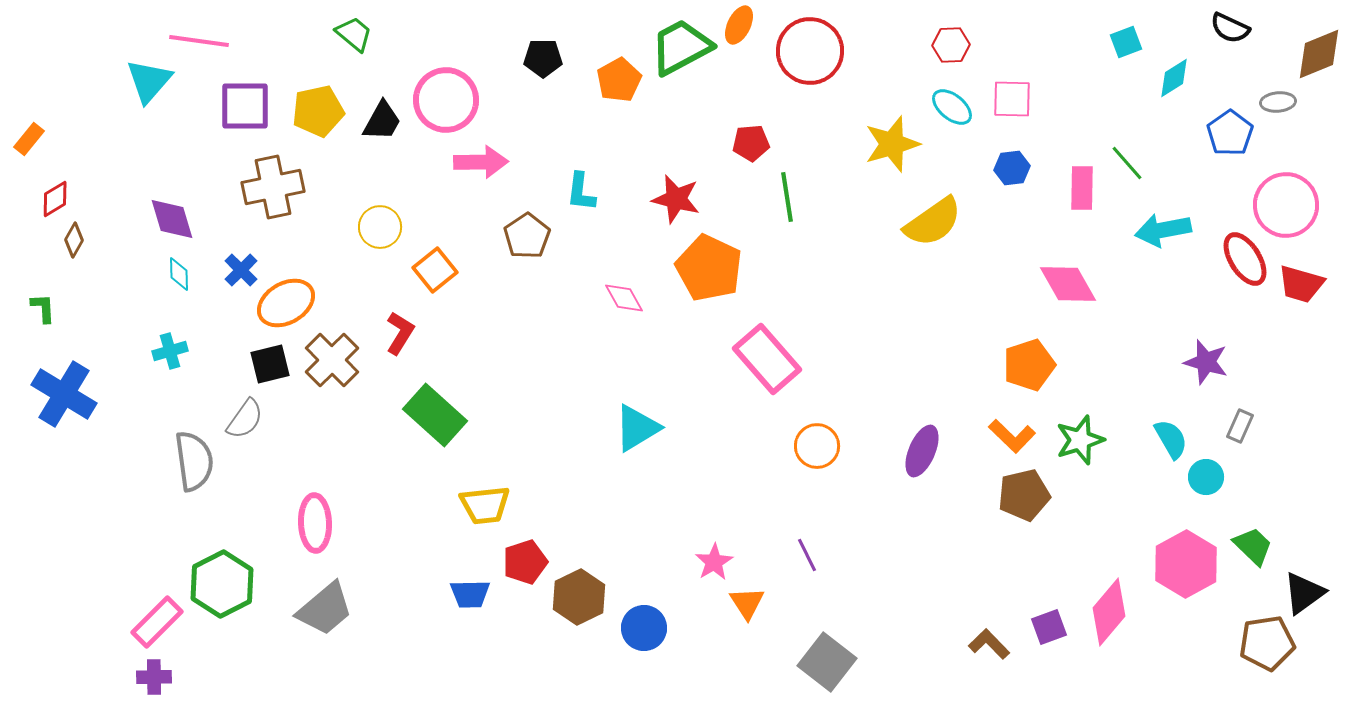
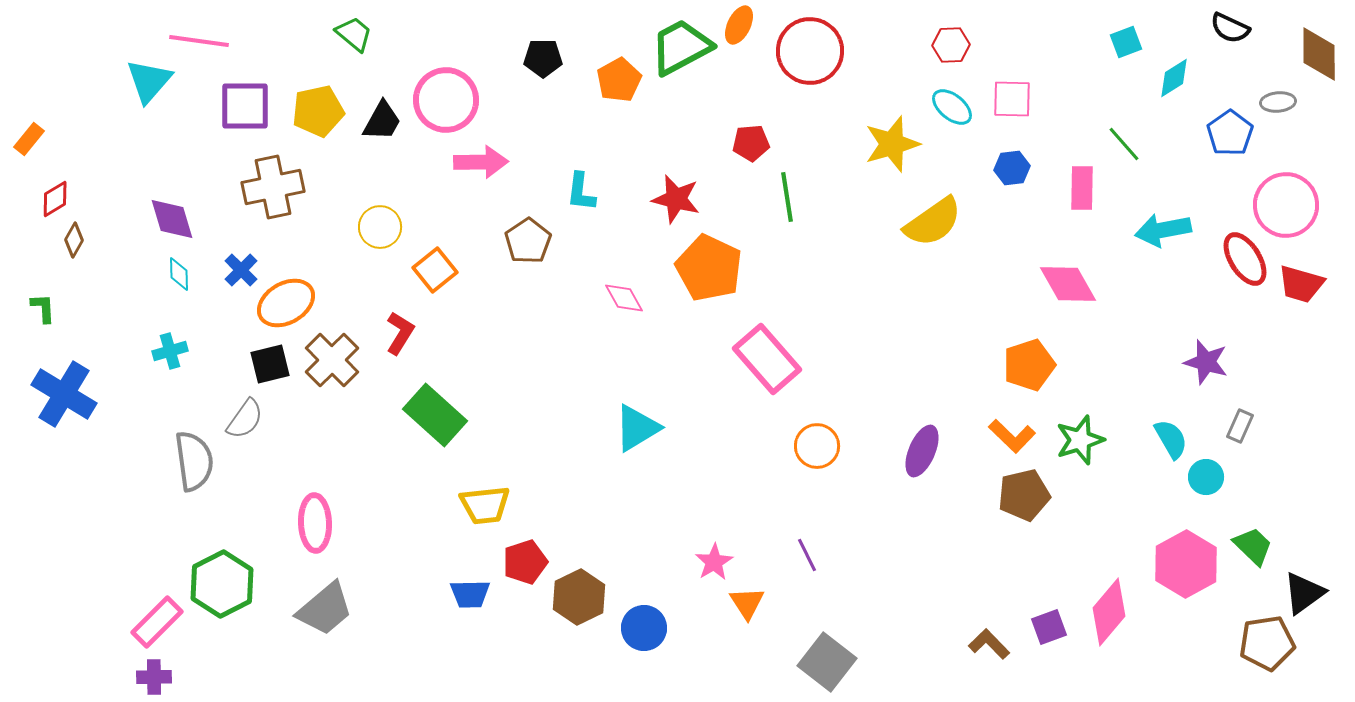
brown diamond at (1319, 54): rotated 68 degrees counterclockwise
green line at (1127, 163): moved 3 px left, 19 px up
brown pentagon at (527, 236): moved 1 px right, 5 px down
